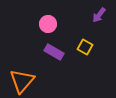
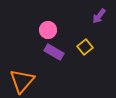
purple arrow: moved 1 px down
pink circle: moved 6 px down
yellow square: rotated 21 degrees clockwise
